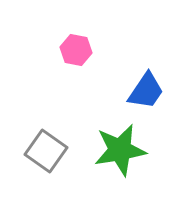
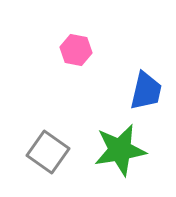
blue trapezoid: rotated 21 degrees counterclockwise
gray square: moved 2 px right, 1 px down
